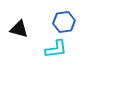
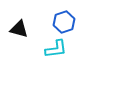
blue hexagon: rotated 10 degrees counterclockwise
